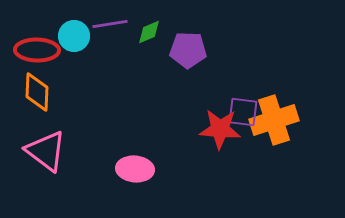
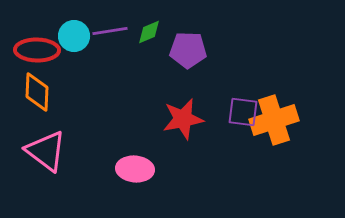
purple line: moved 7 px down
red star: moved 37 px left, 10 px up; rotated 15 degrees counterclockwise
